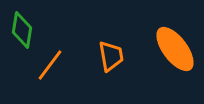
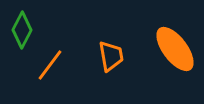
green diamond: rotated 18 degrees clockwise
